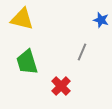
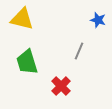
blue star: moved 3 px left
gray line: moved 3 px left, 1 px up
